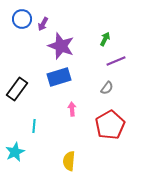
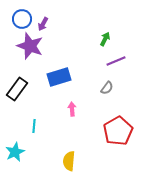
purple star: moved 31 px left
red pentagon: moved 8 px right, 6 px down
